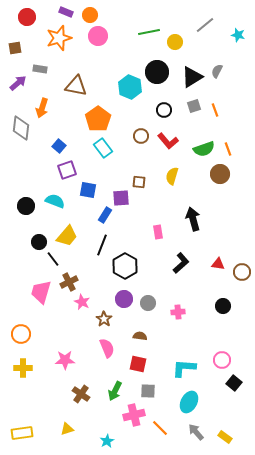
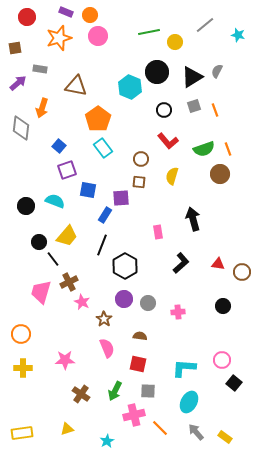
brown circle at (141, 136): moved 23 px down
